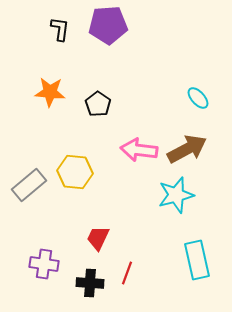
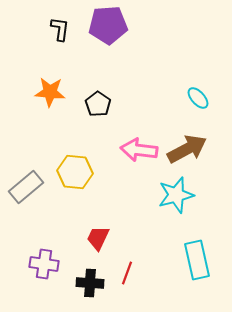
gray rectangle: moved 3 px left, 2 px down
